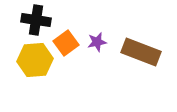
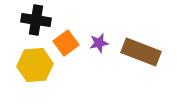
purple star: moved 2 px right, 1 px down
yellow hexagon: moved 5 px down
